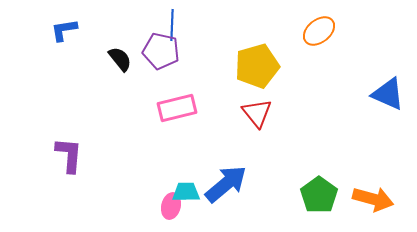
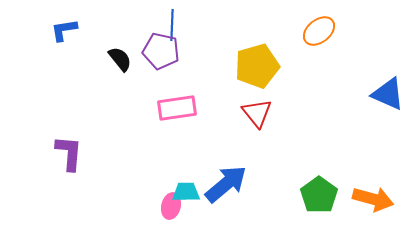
pink rectangle: rotated 6 degrees clockwise
purple L-shape: moved 2 px up
